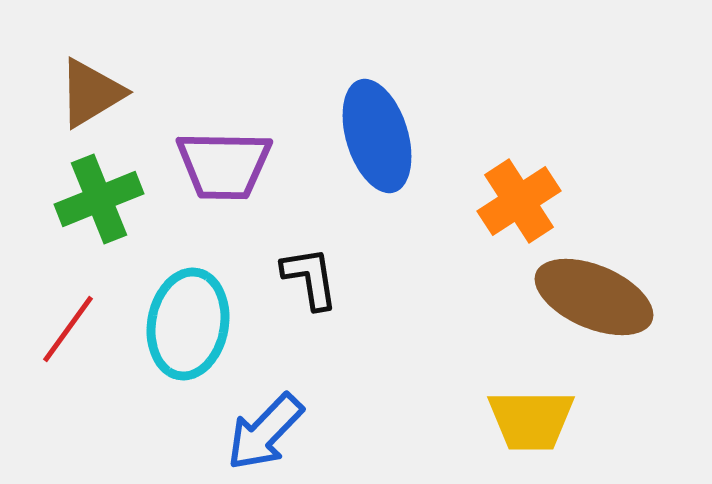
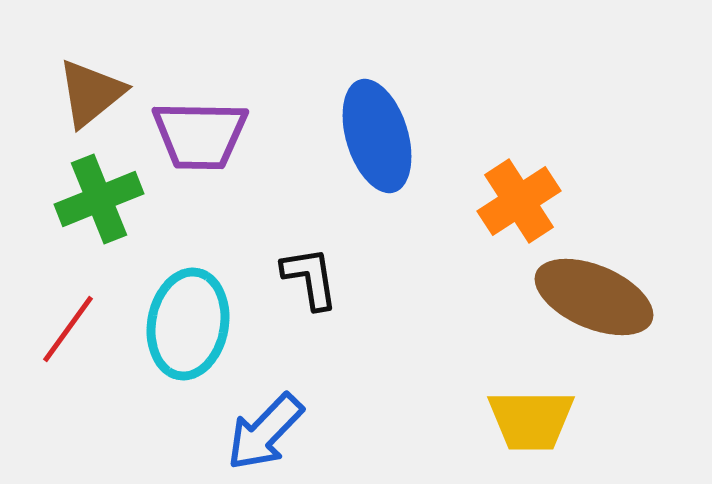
brown triangle: rotated 8 degrees counterclockwise
purple trapezoid: moved 24 px left, 30 px up
